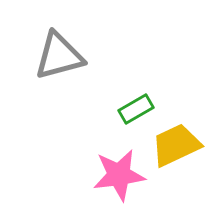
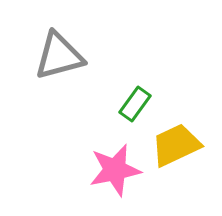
green rectangle: moved 1 px left, 5 px up; rotated 24 degrees counterclockwise
pink star: moved 4 px left, 5 px up; rotated 4 degrees counterclockwise
